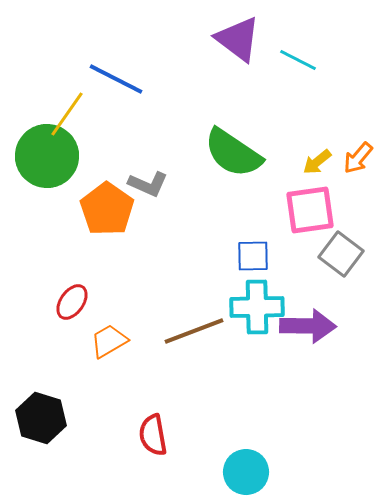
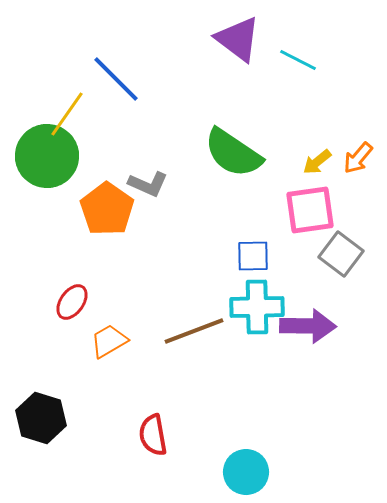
blue line: rotated 18 degrees clockwise
